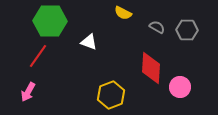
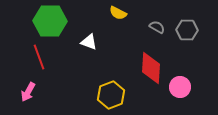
yellow semicircle: moved 5 px left
red line: moved 1 px right, 1 px down; rotated 55 degrees counterclockwise
